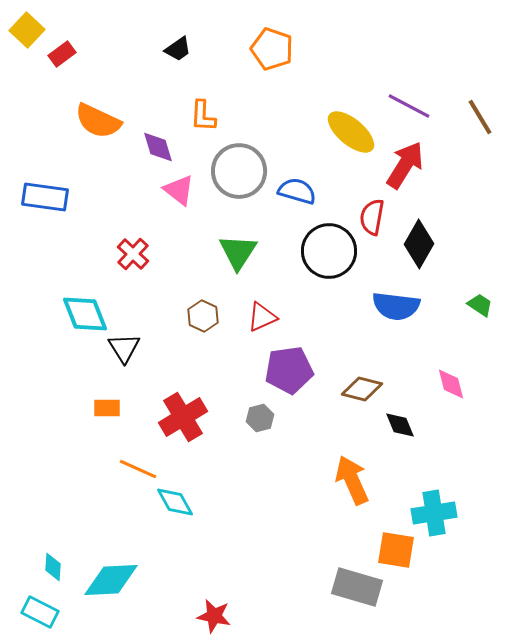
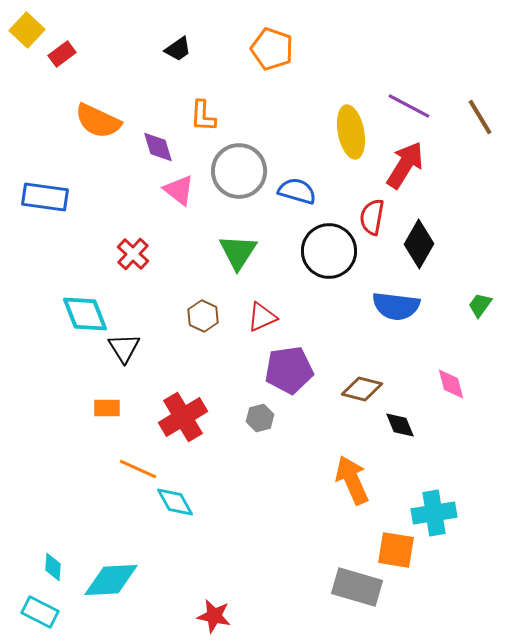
yellow ellipse at (351, 132): rotated 39 degrees clockwise
green trapezoid at (480, 305): rotated 88 degrees counterclockwise
